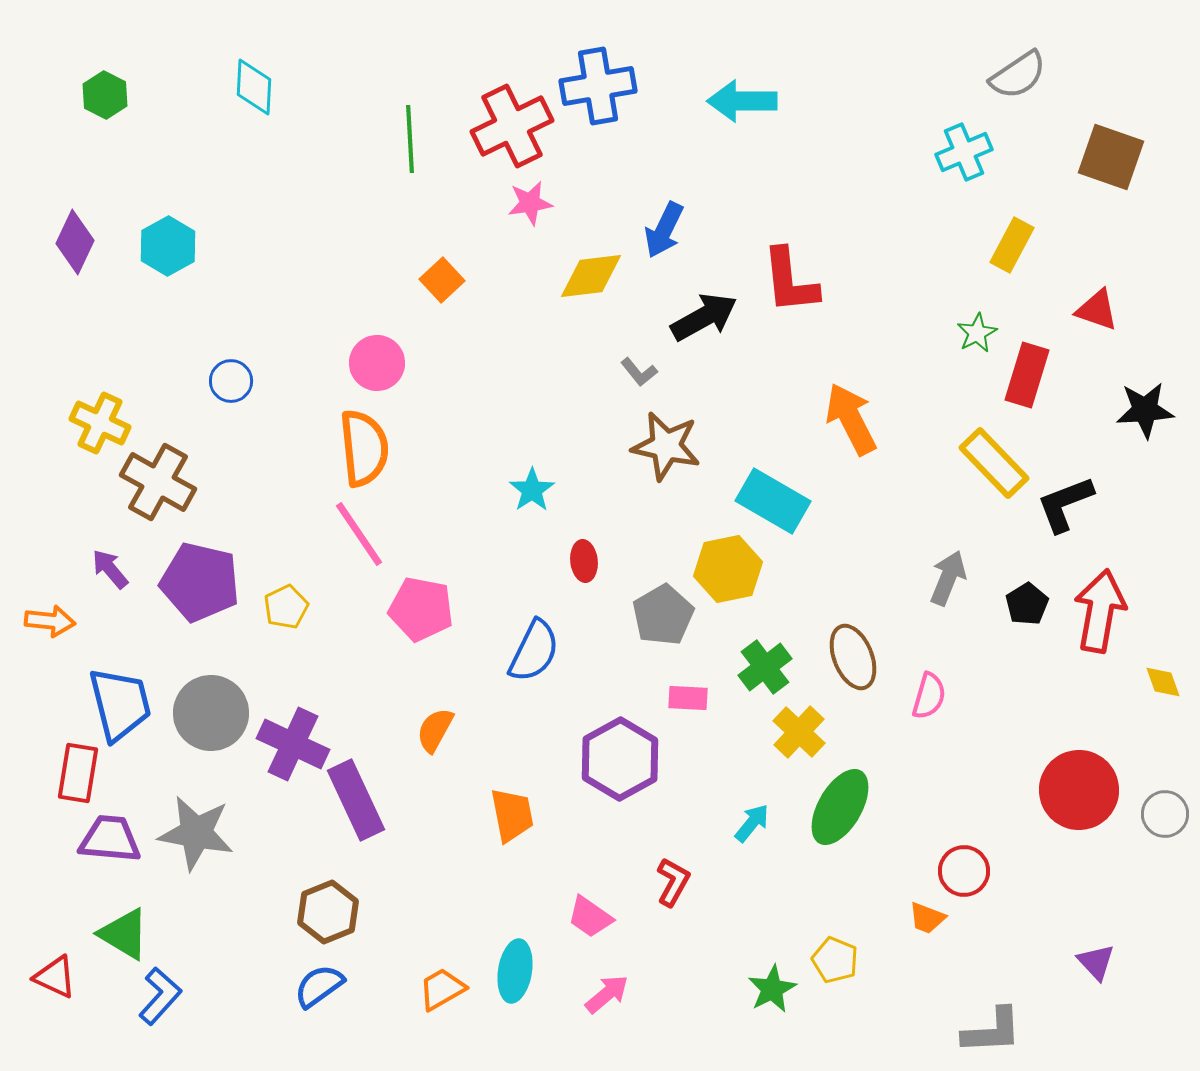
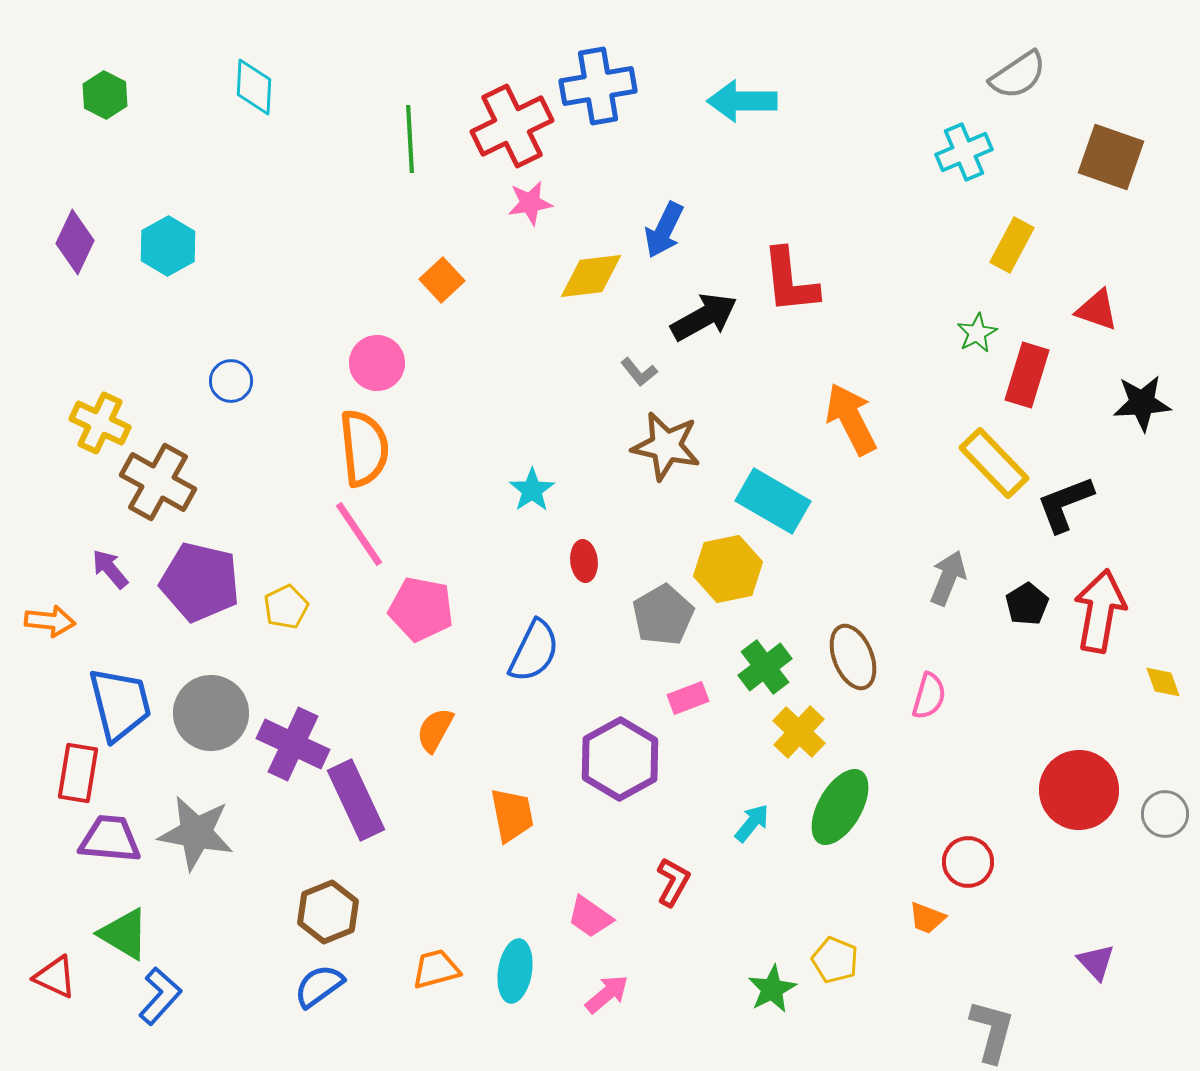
black star at (1145, 410): moved 3 px left, 7 px up
pink rectangle at (688, 698): rotated 24 degrees counterclockwise
red circle at (964, 871): moved 4 px right, 9 px up
orange trapezoid at (442, 989): moved 6 px left, 20 px up; rotated 15 degrees clockwise
gray L-shape at (992, 1031): rotated 72 degrees counterclockwise
